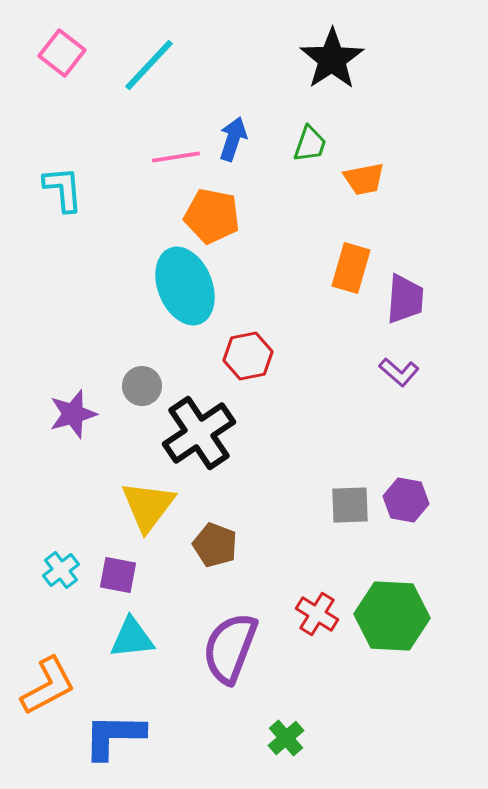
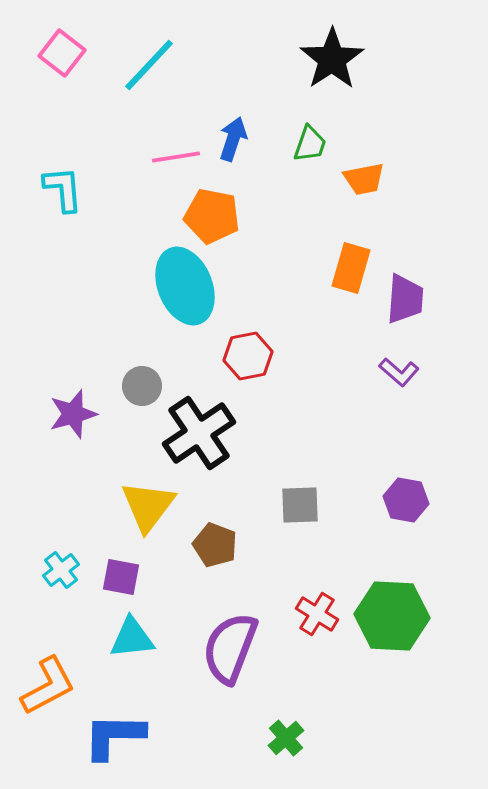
gray square: moved 50 px left
purple square: moved 3 px right, 2 px down
